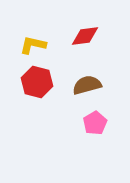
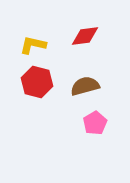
brown semicircle: moved 2 px left, 1 px down
